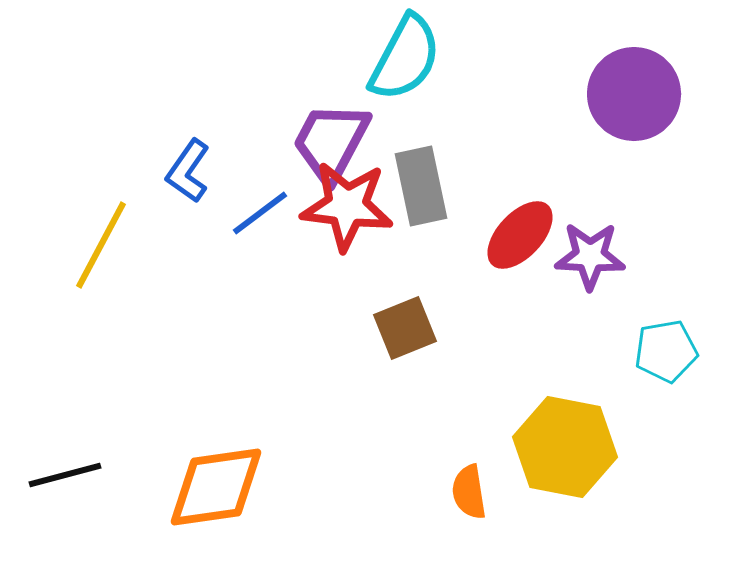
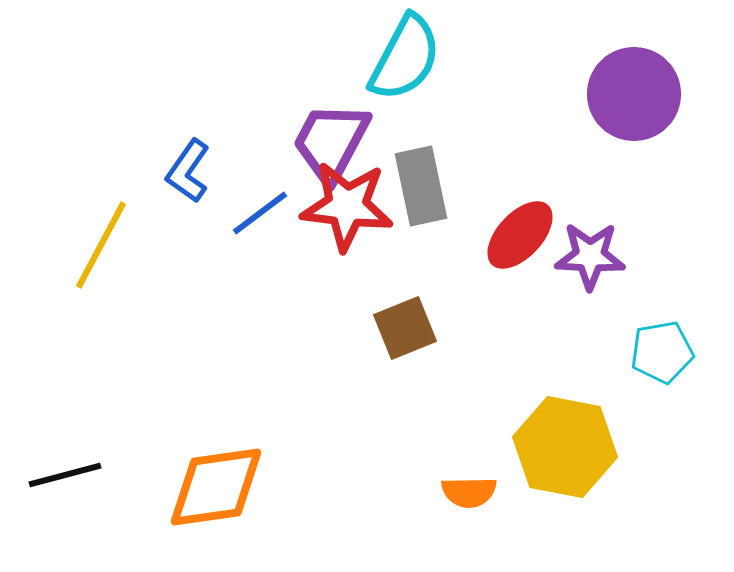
cyan pentagon: moved 4 px left, 1 px down
orange semicircle: rotated 82 degrees counterclockwise
